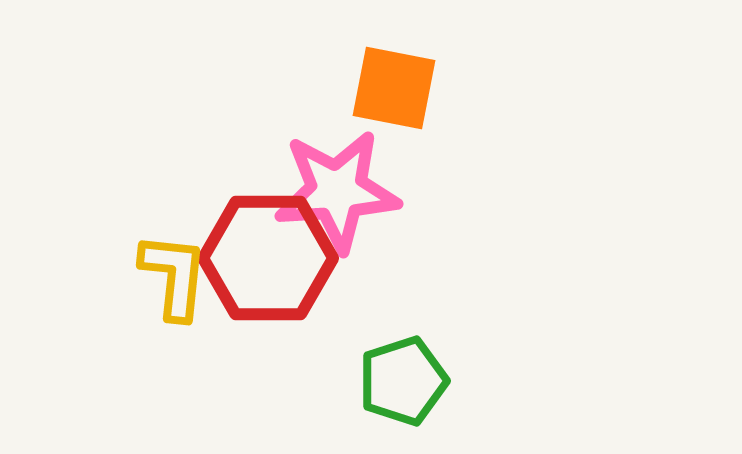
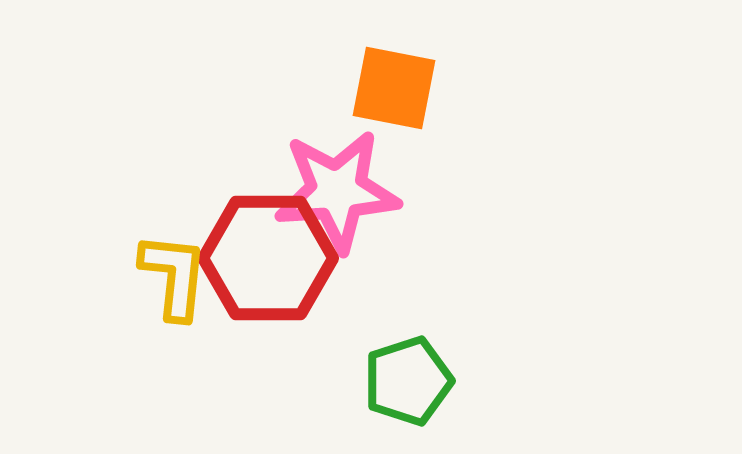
green pentagon: moved 5 px right
